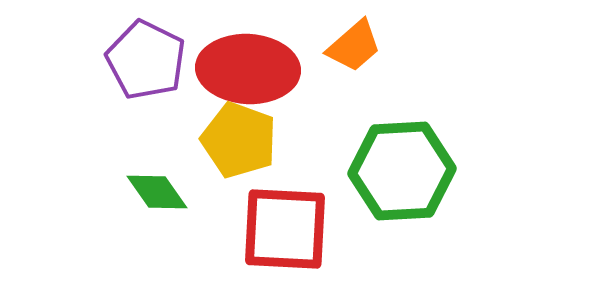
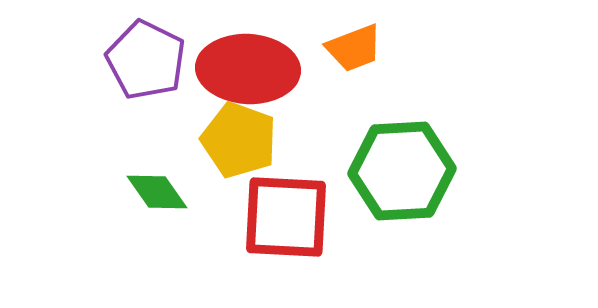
orange trapezoid: moved 2 px down; rotated 20 degrees clockwise
red square: moved 1 px right, 12 px up
